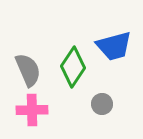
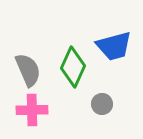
green diamond: rotated 9 degrees counterclockwise
